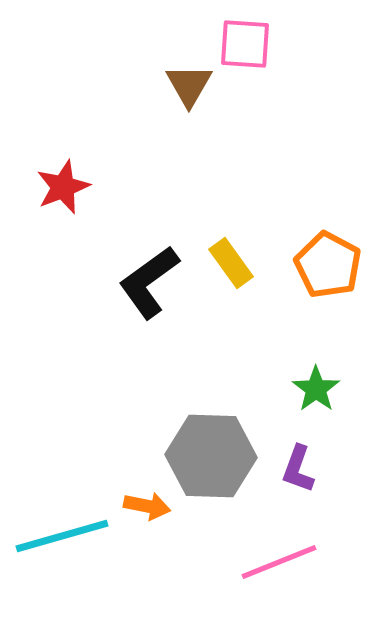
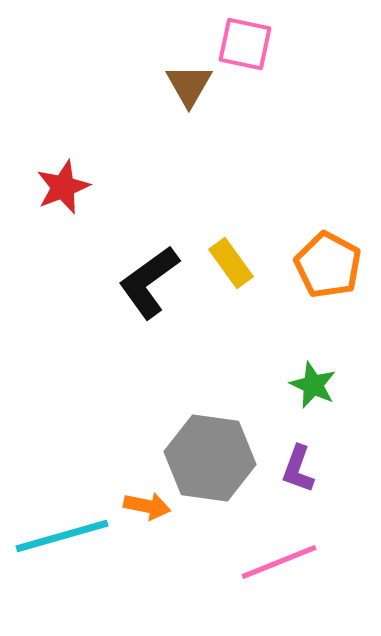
pink square: rotated 8 degrees clockwise
green star: moved 3 px left, 4 px up; rotated 12 degrees counterclockwise
gray hexagon: moved 1 px left, 2 px down; rotated 6 degrees clockwise
